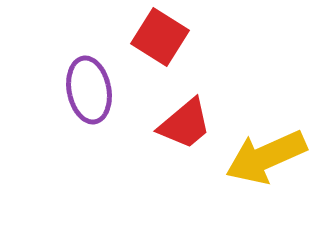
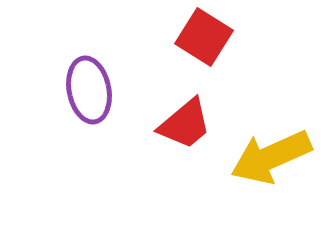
red square: moved 44 px right
yellow arrow: moved 5 px right
